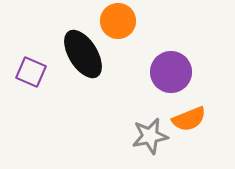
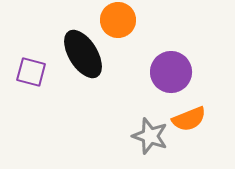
orange circle: moved 1 px up
purple square: rotated 8 degrees counterclockwise
gray star: rotated 30 degrees clockwise
